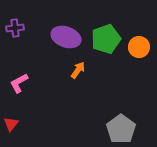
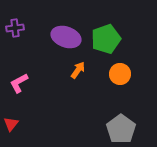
orange circle: moved 19 px left, 27 px down
